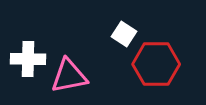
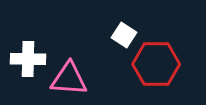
white square: moved 1 px down
pink triangle: moved 3 px down; rotated 15 degrees clockwise
